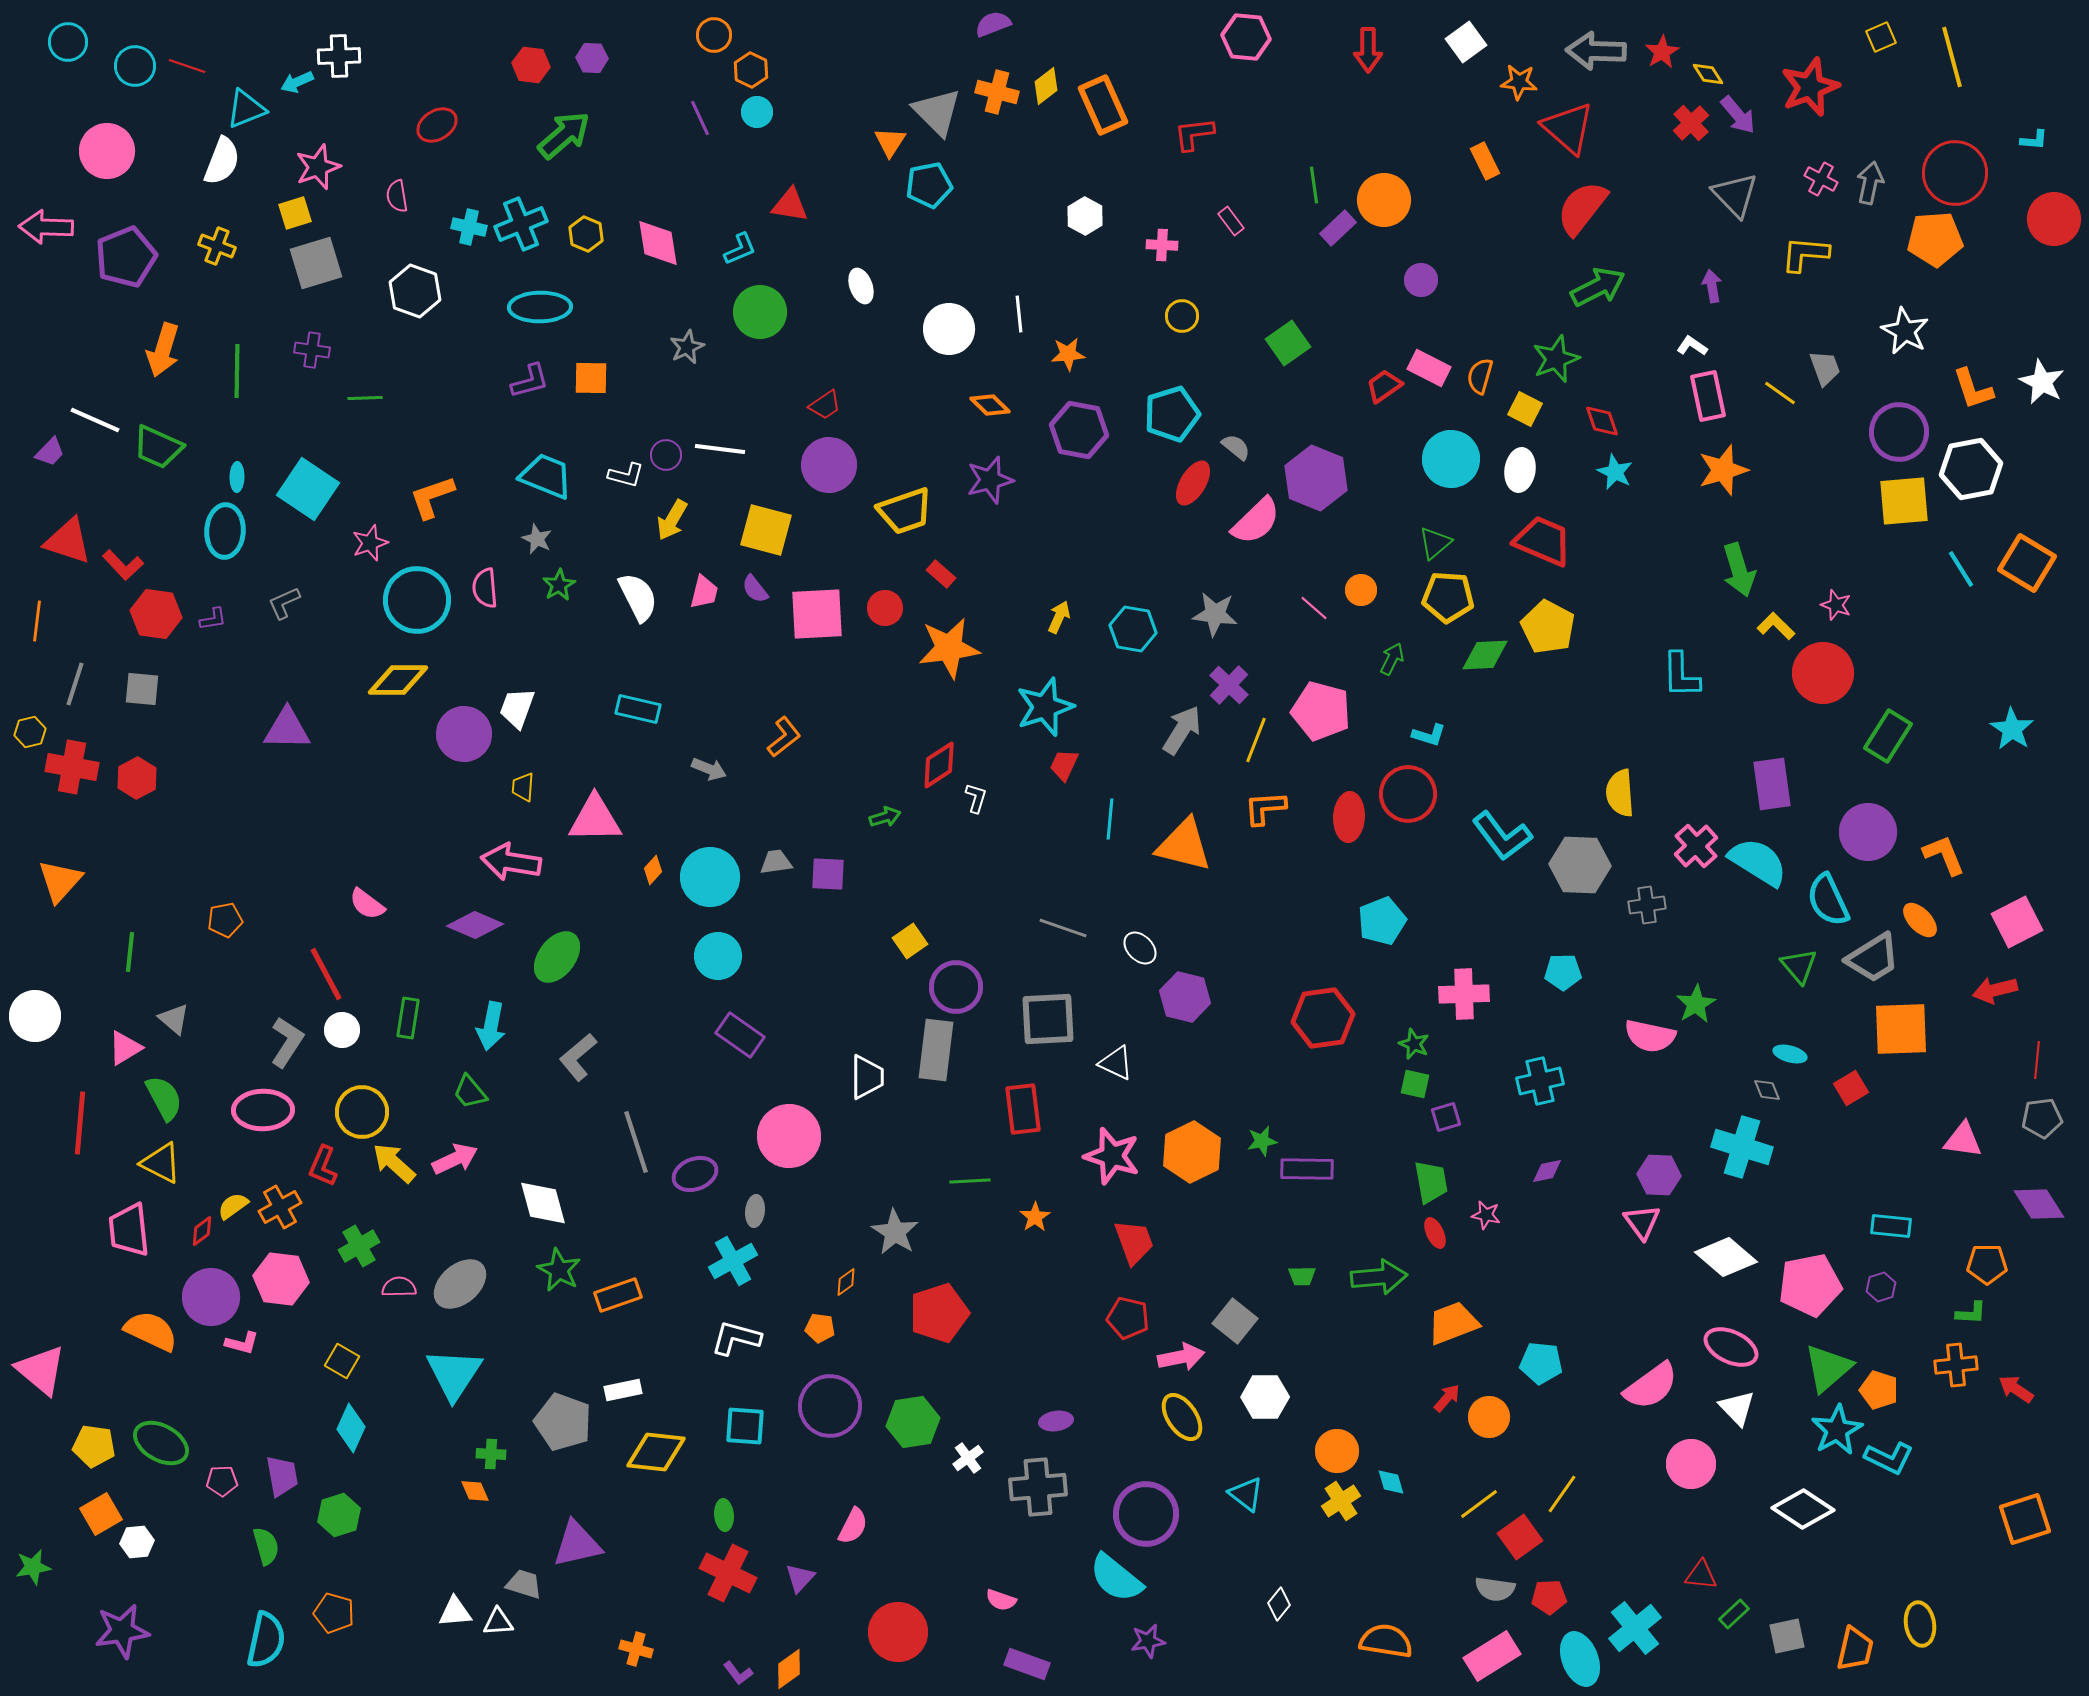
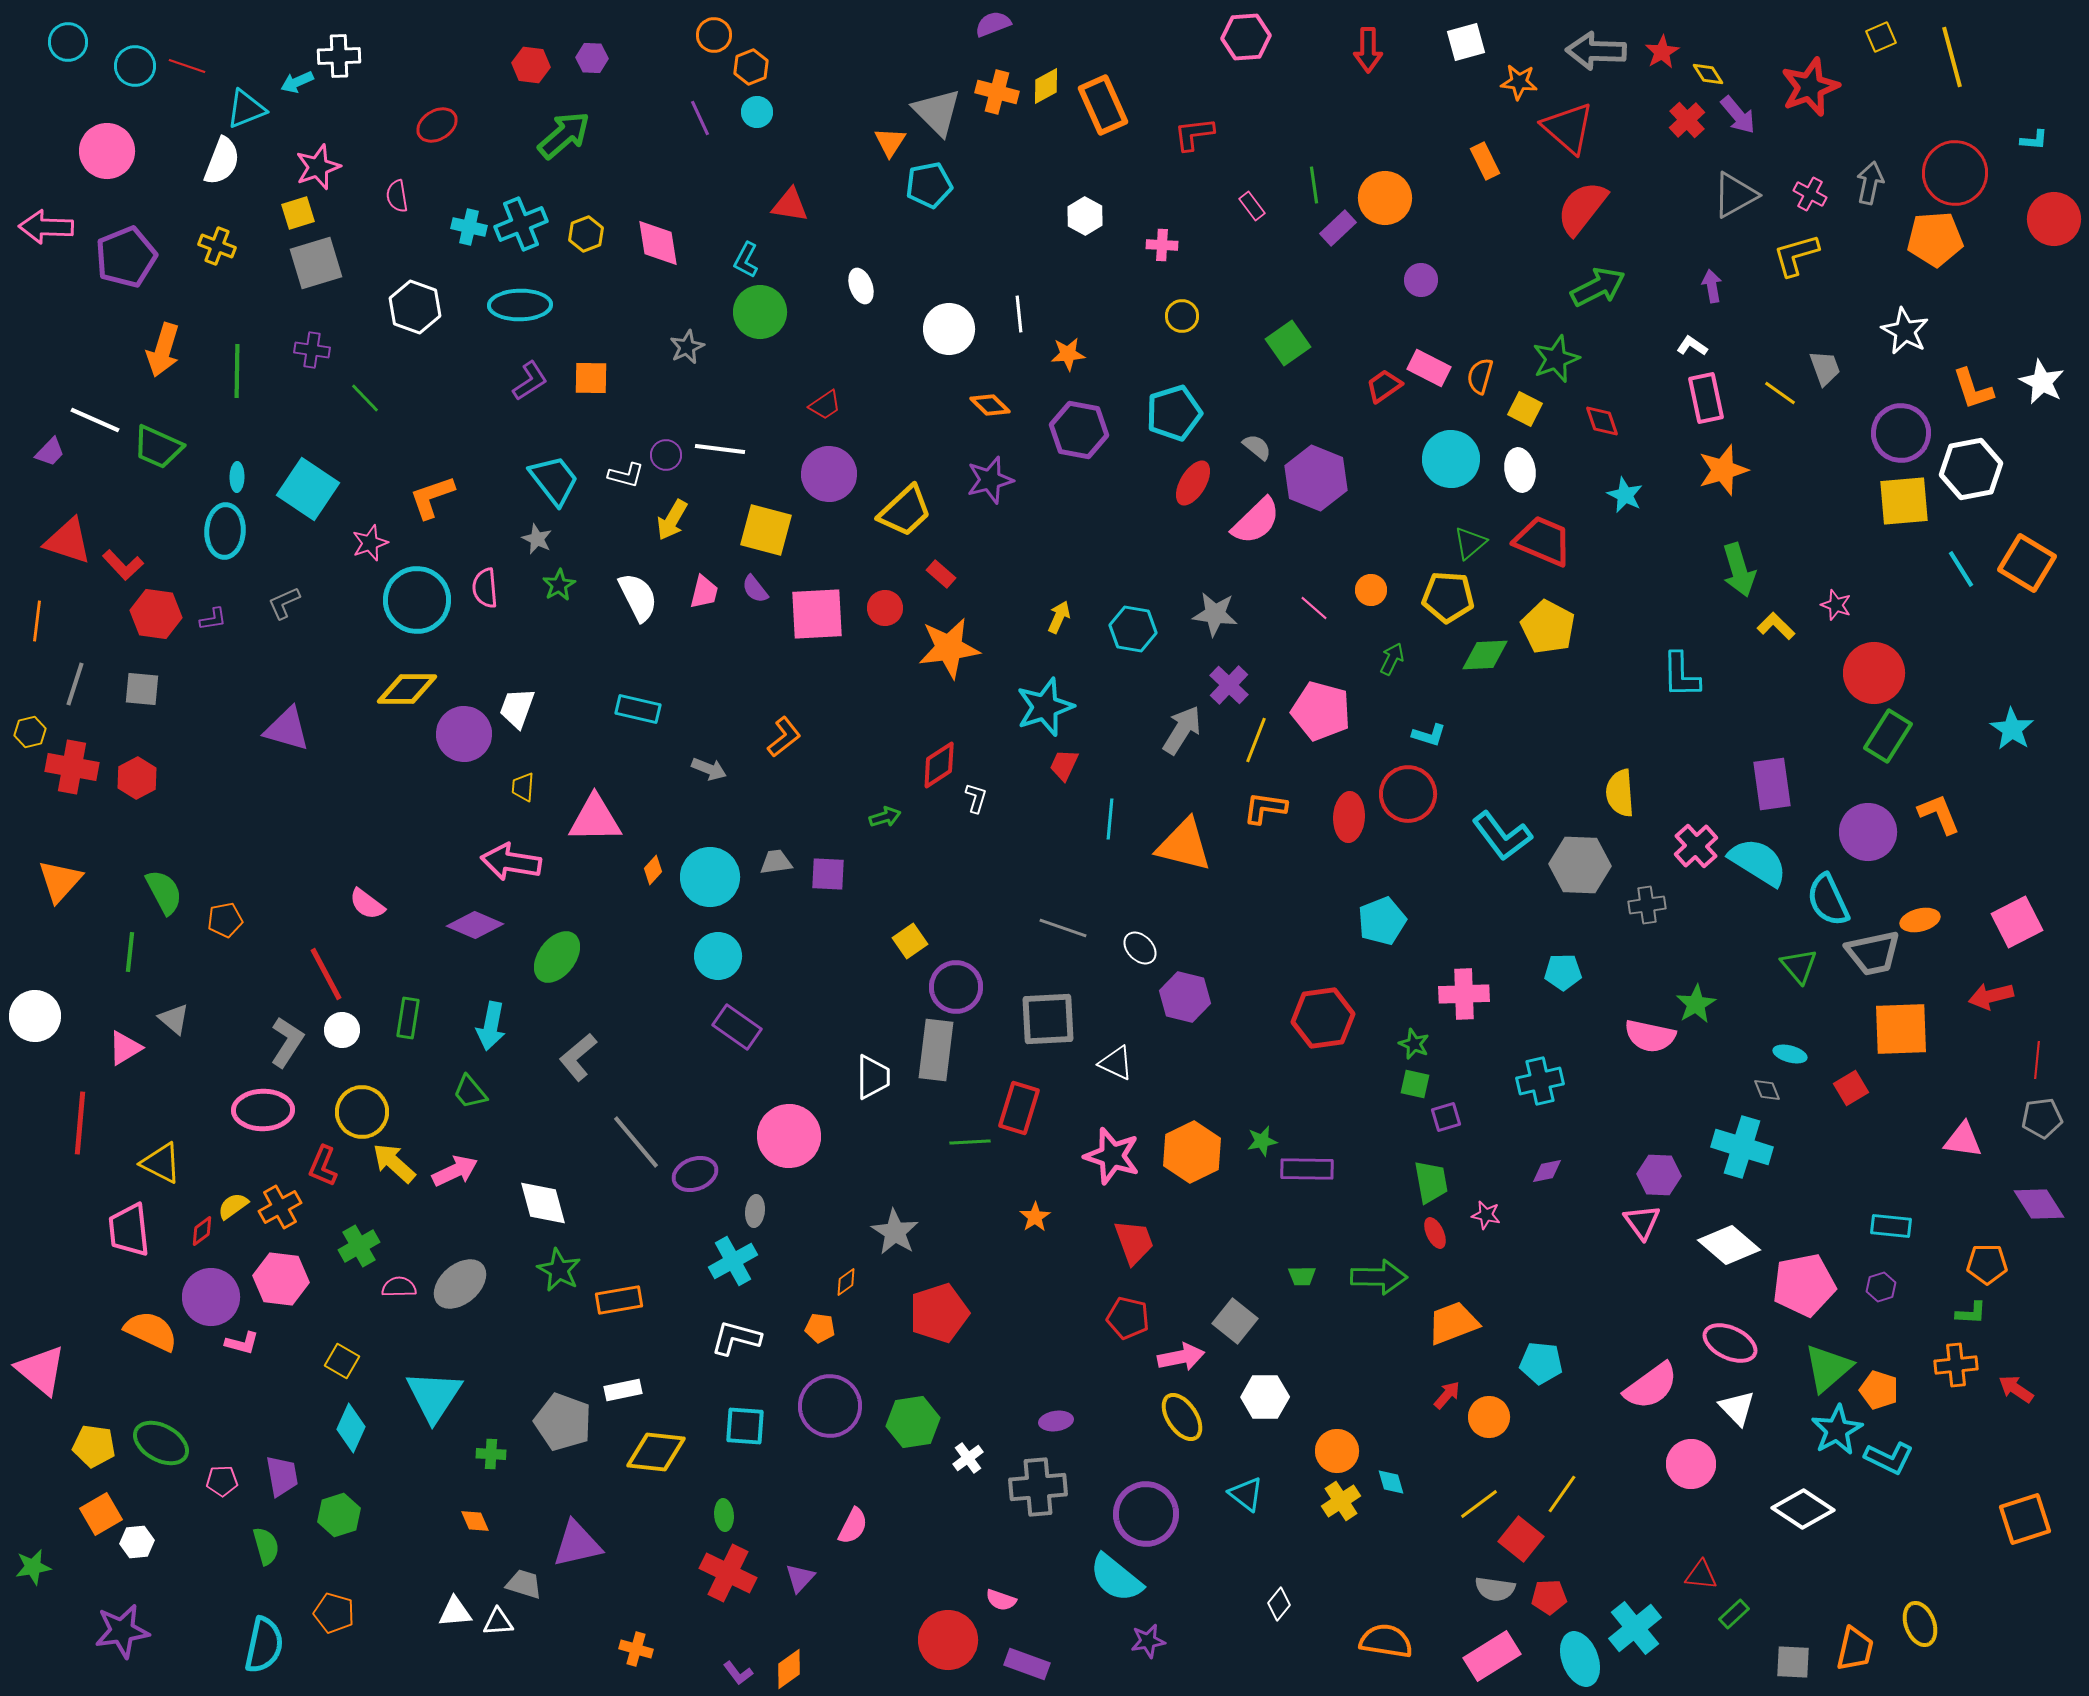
pink hexagon at (1246, 37): rotated 9 degrees counterclockwise
white square at (1466, 42): rotated 21 degrees clockwise
orange hexagon at (751, 70): moved 3 px up; rotated 12 degrees clockwise
yellow diamond at (1046, 86): rotated 9 degrees clockwise
red cross at (1691, 123): moved 4 px left, 3 px up
pink cross at (1821, 179): moved 11 px left, 15 px down
gray triangle at (1735, 195): rotated 45 degrees clockwise
orange circle at (1384, 200): moved 1 px right, 2 px up
yellow square at (295, 213): moved 3 px right
pink rectangle at (1231, 221): moved 21 px right, 15 px up
yellow hexagon at (586, 234): rotated 16 degrees clockwise
cyan L-shape at (740, 249): moved 6 px right, 11 px down; rotated 141 degrees clockwise
yellow L-shape at (1805, 254): moved 9 px left, 1 px down; rotated 21 degrees counterclockwise
white hexagon at (415, 291): moved 16 px down
cyan ellipse at (540, 307): moved 20 px left, 2 px up
purple L-shape at (530, 381): rotated 18 degrees counterclockwise
pink rectangle at (1708, 396): moved 2 px left, 2 px down
green line at (365, 398): rotated 48 degrees clockwise
cyan pentagon at (1172, 414): moved 2 px right, 1 px up
purple circle at (1899, 432): moved 2 px right, 1 px down
gray semicircle at (1236, 447): moved 21 px right
purple circle at (829, 465): moved 9 px down
white ellipse at (1520, 470): rotated 18 degrees counterclockwise
cyan star at (1615, 472): moved 10 px right, 23 px down
cyan trapezoid at (546, 476): moved 8 px right, 4 px down; rotated 30 degrees clockwise
yellow trapezoid at (905, 511): rotated 24 degrees counterclockwise
green triangle at (1435, 543): moved 35 px right
orange circle at (1361, 590): moved 10 px right
red circle at (1823, 673): moved 51 px right
yellow diamond at (398, 680): moved 9 px right, 9 px down
purple triangle at (287, 729): rotated 15 degrees clockwise
orange L-shape at (1265, 808): rotated 12 degrees clockwise
orange L-shape at (1944, 855): moved 5 px left, 41 px up
orange ellipse at (1920, 920): rotated 60 degrees counterclockwise
gray trapezoid at (1873, 958): moved 5 px up; rotated 20 degrees clockwise
red arrow at (1995, 990): moved 4 px left, 6 px down
purple rectangle at (740, 1035): moved 3 px left, 8 px up
white trapezoid at (867, 1077): moved 6 px right
green semicircle at (164, 1098): moved 206 px up
red rectangle at (1023, 1109): moved 4 px left, 1 px up; rotated 24 degrees clockwise
gray line at (636, 1142): rotated 22 degrees counterclockwise
pink arrow at (455, 1159): moved 12 px down
green line at (970, 1181): moved 39 px up
white diamond at (1726, 1257): moved 3 px right, 12 px up
green arrow at (1379, 1277): rotated 6 degrees clockwise
pink pentagon at (1810, 1285): moved 6 px left
orange rectangle at (618, 1295): moved 1 px right, 5 px down; rotated 9 degrees clockwise
pink ellipse at (1731, 1347): moved 1 px left, 4 px up
cyan triangle at (454, 1374): moved 20 px left, 22 px down
red arrow at (1447, 1398): moved 3 px up
orange diamond at (475, 1491): moved 30 px down
red square at (1520, 1537): moved 1 px right, 2 px down; rotated 15 degrees counterclockwise
yellow ellipse at (1920, 1624): rotated 12 degrees counterclockwise
red circle at (898, 1632): moved 50 px right, 8 px down
gray square at (1787, 1636): moved 6 px right, 26 px down; rotated 15 degrees clockwise
cyan semicircle at (266, 1640): moved 2 px left, 5 px down
